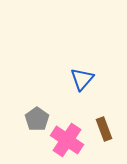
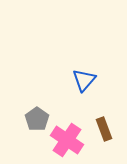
blue triangle: moved 2 px right, 1 px down
